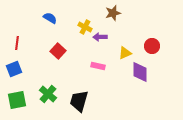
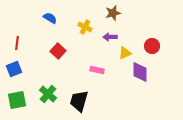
purple arrow: moved 10 px right
pink rectangle: moved 1 px left, 4 px down
